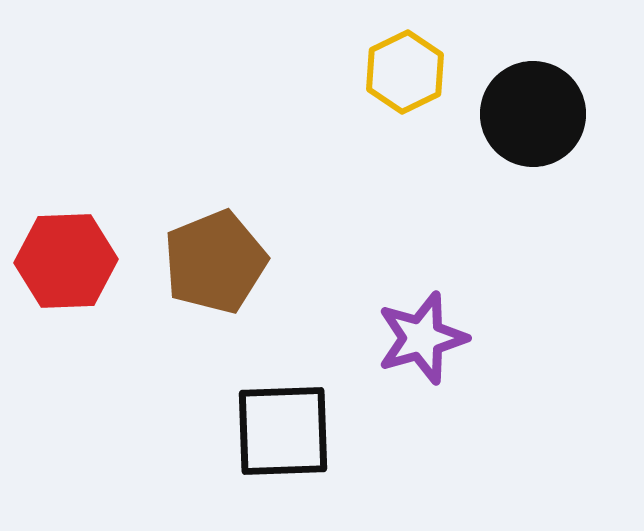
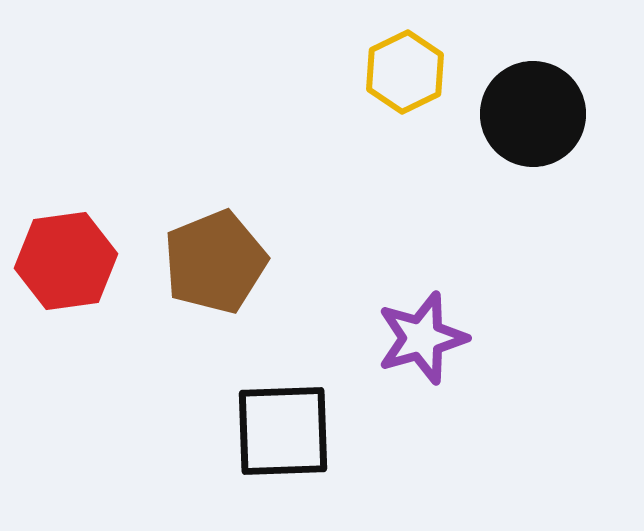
red hexagon: rotated 6 degrees counterclockwise
